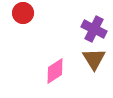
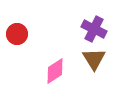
red circle: moved 6 px left, 21 px down
